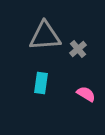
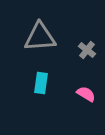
gray triangle: moved 5 px left, 1 px down
gray cross: moved 9 px right, 1 px down; rotated 12 degrees counterclockwise
